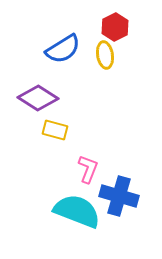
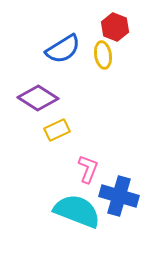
red hexagon: rotated 12 degrees counterclockwise
yellow ellipse: moved 2 px left
yellow rectangle: moved 2 px right; rotated 40 degrees counterclockwise
